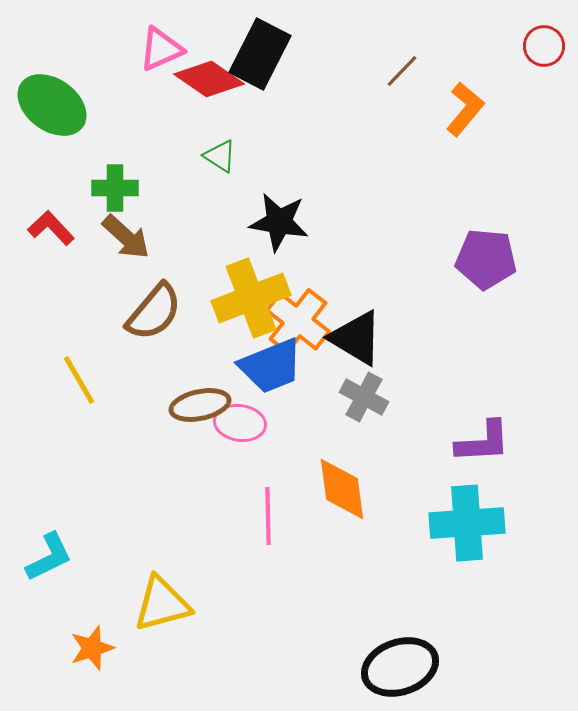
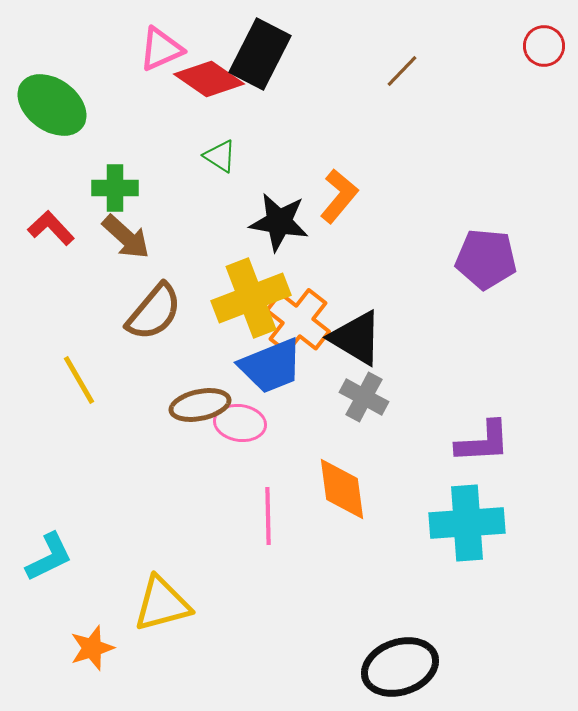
orange L-shape: moved 126 px left, 87 px down
